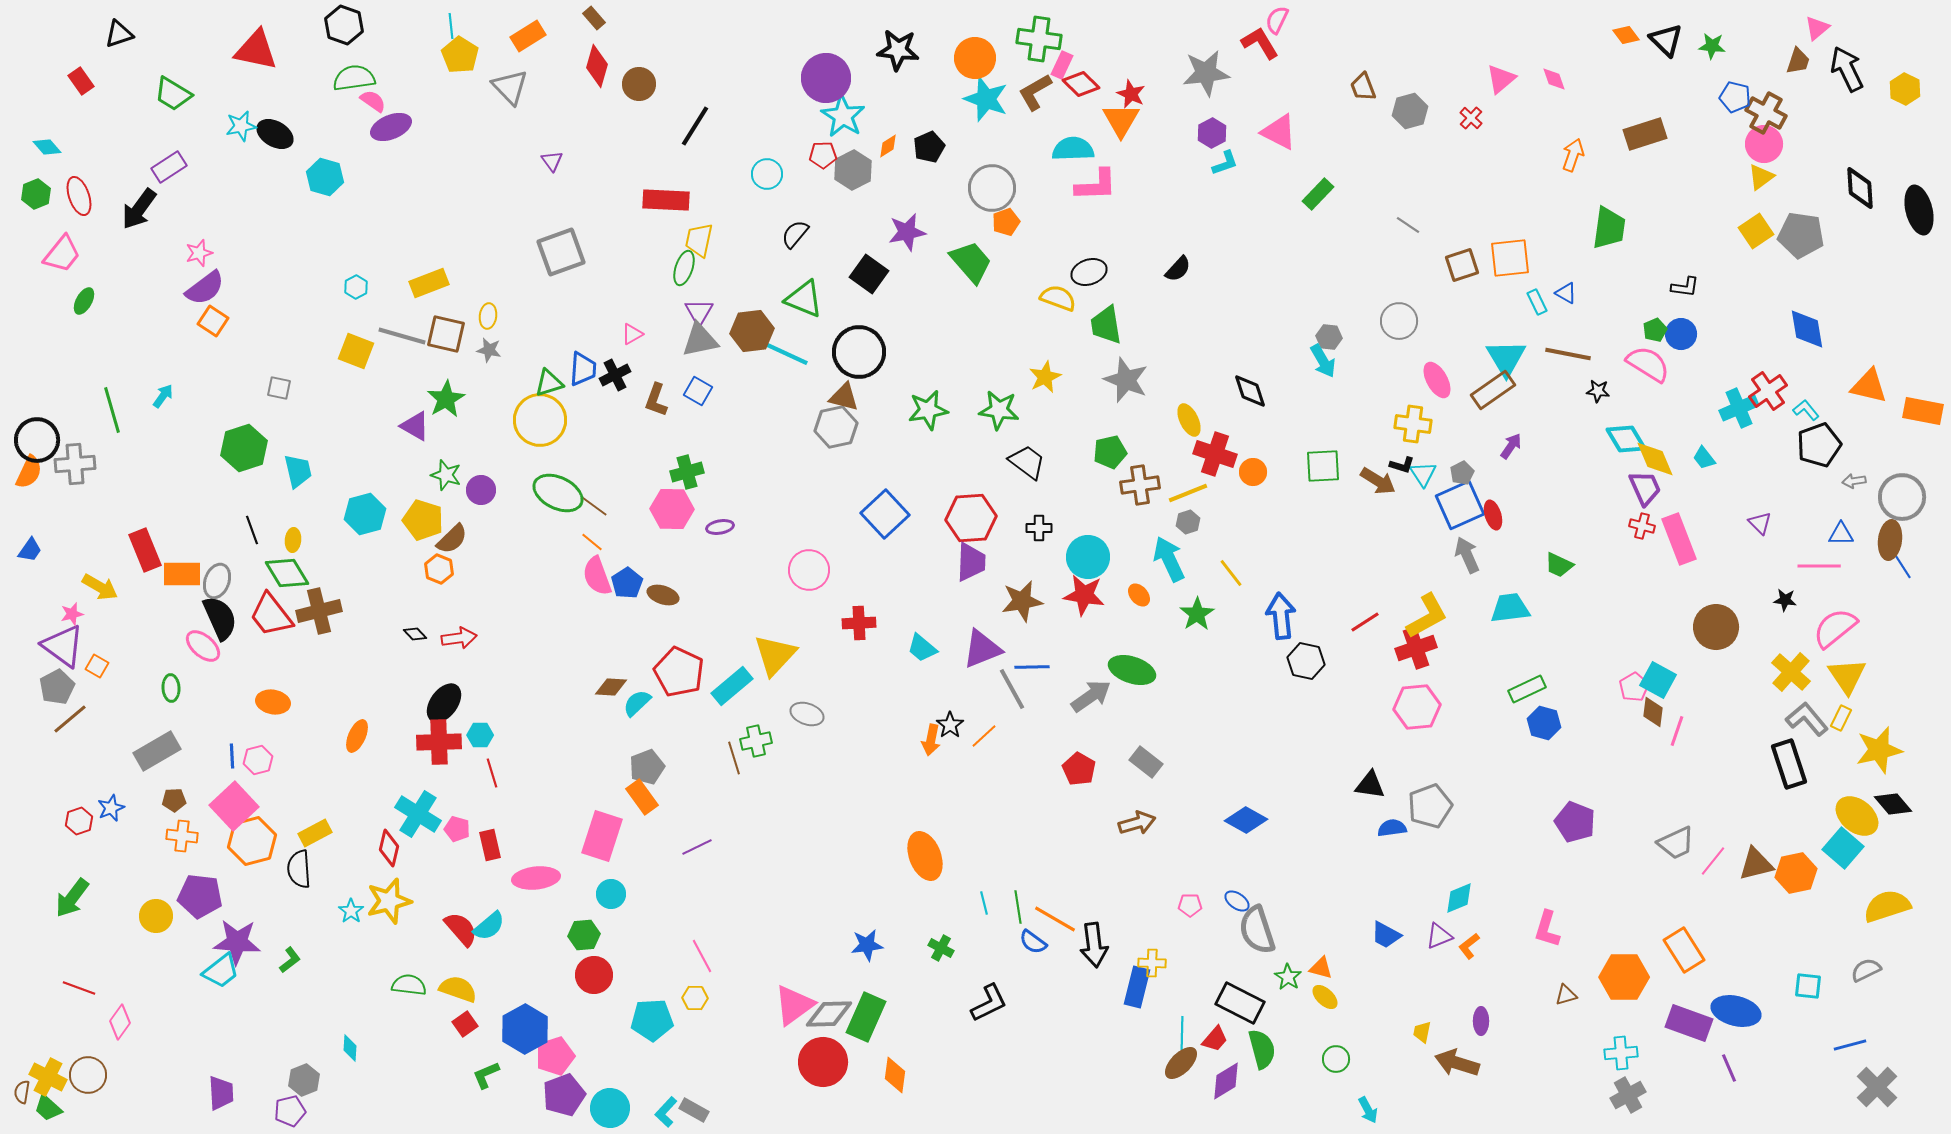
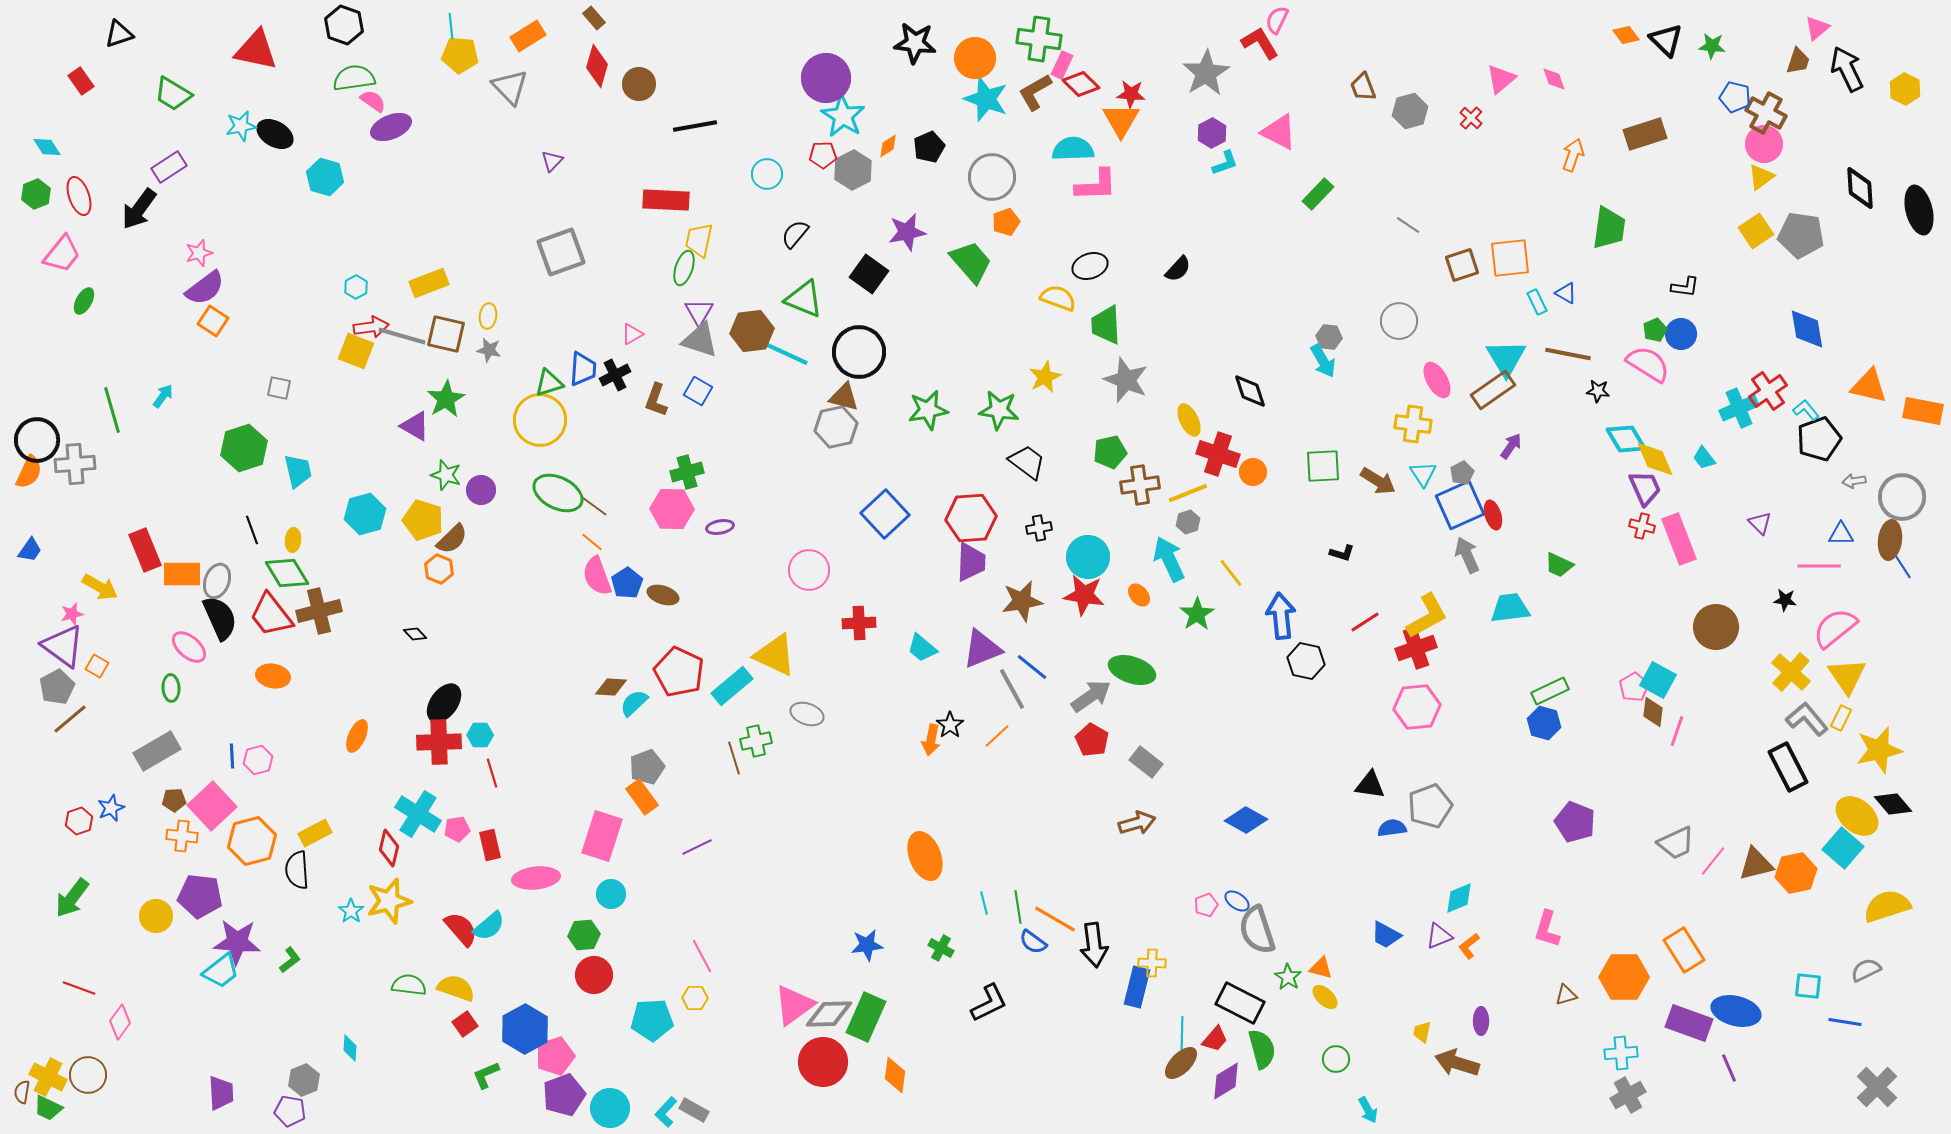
black star at (898, 50): moved 17 px right, 7 px up
yellow pentagon at (460, 55): rotated 27 degrees counterclockwise
gray star at (1206, 73): rotated 24 degrees counterclockwise
red star at (1131, 94): rotated 20 degrees counterclockwise
black line at (695, 126): rotated 48 degrees clockwise
cyan diamond at (47, 147): rotated 8 degrees clockwise
purple triangle at (552, 161): rotated 20 degrees clockwise
gray circle at (992, 188): moved 11 px up
black ellipse at (1089, 272): moved 1 px right, 6 px up
green trapezoid at (1106, 325): rotated 6 degrees clockwise
gray triangle at (700, 340): rotated 30 degrees clockwise
black pentagon at (1819, 445): moved 6 px up
red cross at (1215, 454): moved 3 px right
black L-shape at (1402, 465): moved 60 px left, 88 px down
black cross at (1039, 528): rotated 10 degrees counterclockwise
red arrow at (459, 638): moved 88 px left, 311 px up
pink ellipse at (203, 646): moved 14 px left, 1 px down
yellow triangle at (775, 655): rotated 48 degrees counterclockwise
blue line at (1032, 667): rotated 40 degrees clockwise
green rectangle at (1527, 689): moved 23 px right, 2 px down
orange ellipse at (273, 702): moved 26 px up
cyan semicircle at (637, 703): moved 3 px left
orange line at (984, 736): moved 13 px right
black rectangle at (1789, 764): moved 1 px left, 3 px down; rotated 9 degrees counterclockwise
red pentagon at (1079, 769): moved 13 px right, 29 px up
pink square at (234, 806): moved 22 px left
pink pentagon at (457, 829): rotated 25 degrees counterclockwise
black semicircle at (299, 869): moved 2 px left, 1 px down
pink pentagon at (1190, 905): moved 16 px right; rotated 20 degrees counterclockwise
yellow semicircle at (458, 989): moved 2 px left, 1 px up
blue line at (1850, 1045): moved 5 px left, 23 px up; rotated 24 degrees clockwise
green trapezoid at (48, 1108): rotated 16 degrees counterclockwise
purple pentagon at (290, 1111): rotated 24 degrees clockwise
